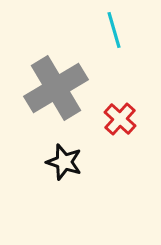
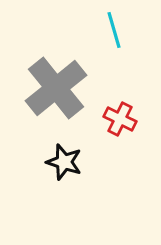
gray cross: rotated 8 degrees counterclockwise
red cross: rotated 16 degrees counterclockwise
